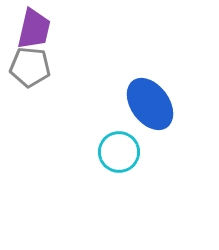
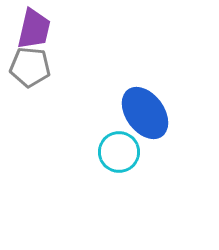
blue ellipse: moved 5 px left, 9 px down
